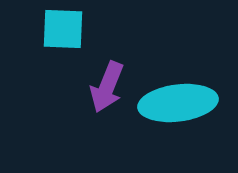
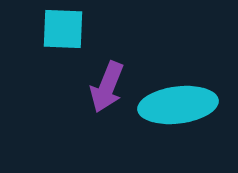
cyan ellipse: moved 2 px down
